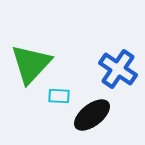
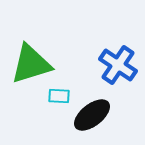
green triangle: rotated 30 degrees clockwise
blue cross: moved 4 px up
